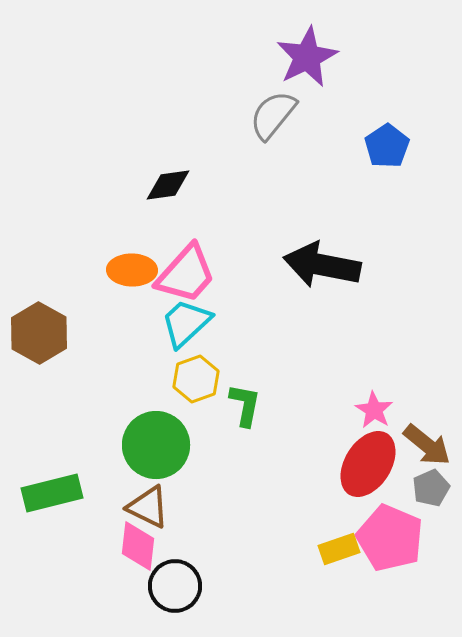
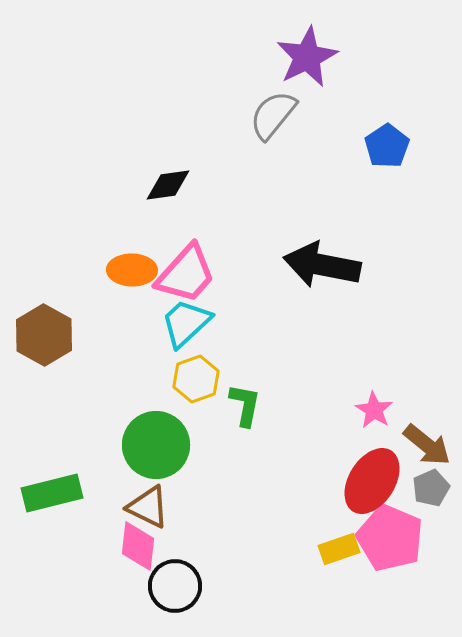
brown hexagon: moved 5 px right, 2 px down
red ellipse: moved 4 px right, 17 px down
